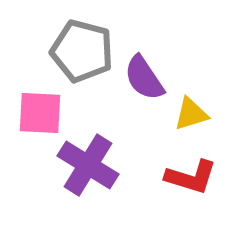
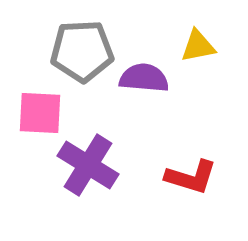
gray pentagon: rotated 18 degrees counterclockwise
purple semicircle: rotated 129 degrees clockwise
yellow triangle: moved 7 px right, 68 px up; rotated 6 degrees clockwise
